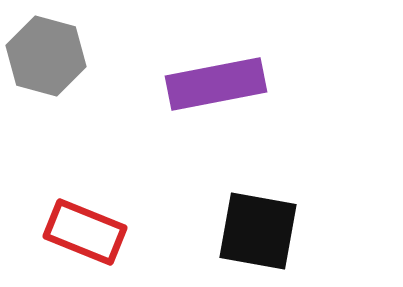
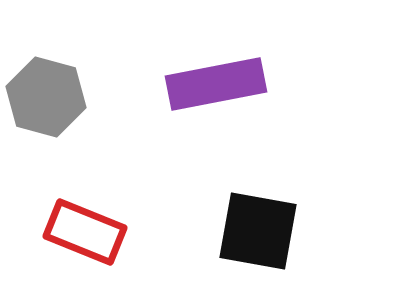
gray hexagon: moved 41 px down
